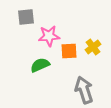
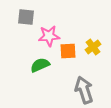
gray square: rotated 12 degrees clockwise
orange square: moved 1 px left
